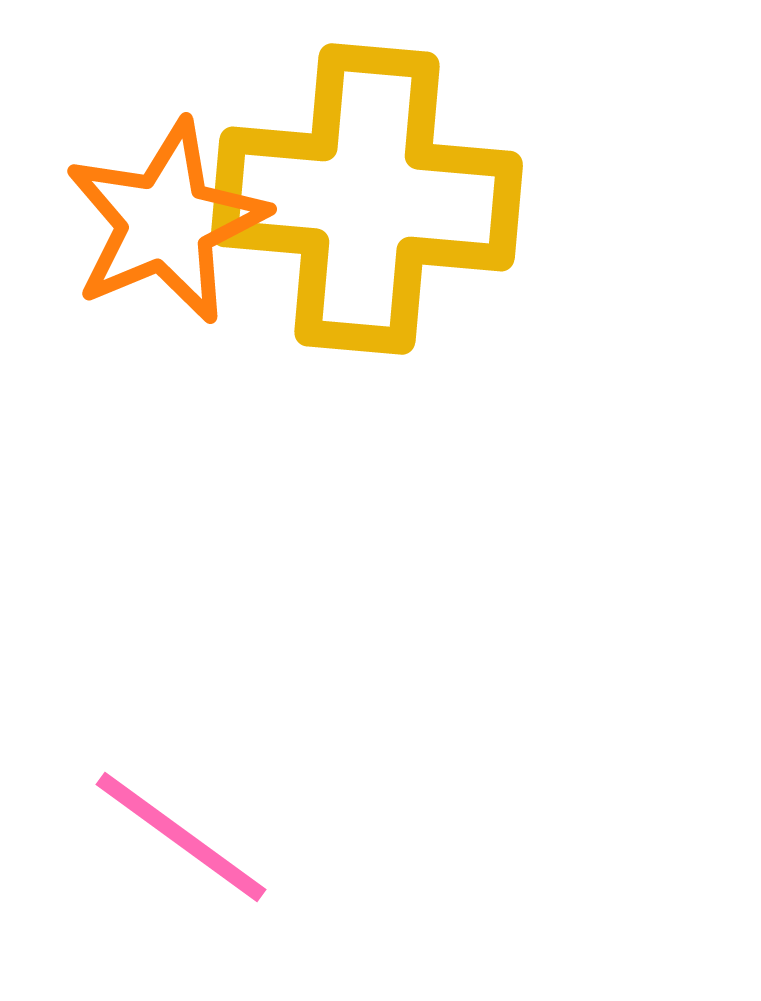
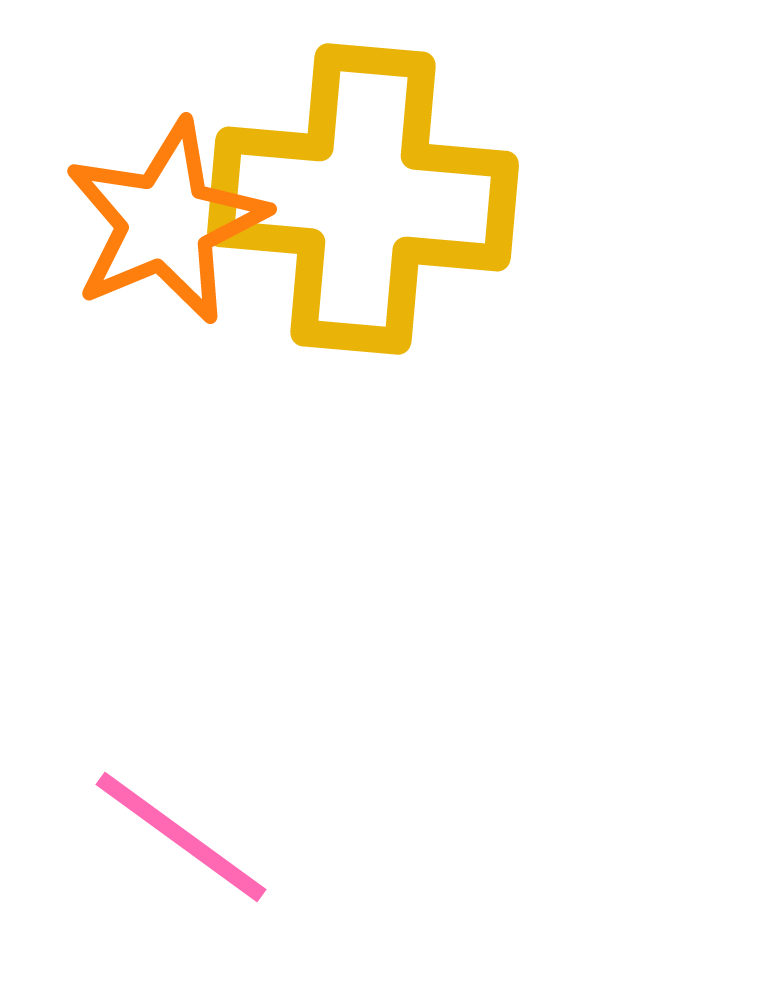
yellow cross: moved 4 px left
